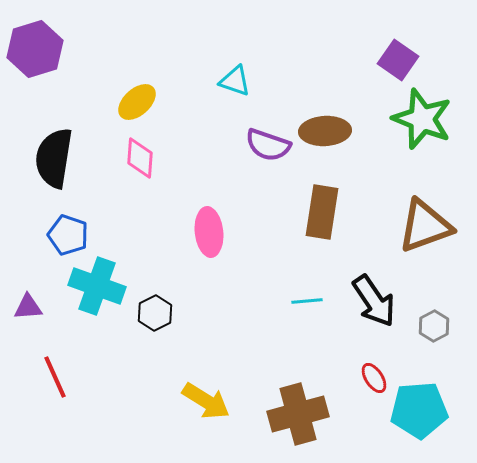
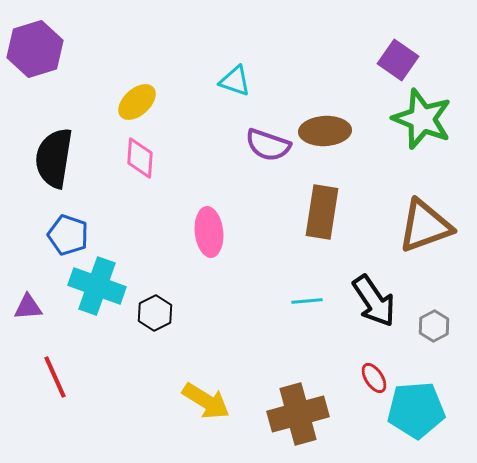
cyan pentagon: moved 3 px left
